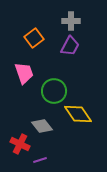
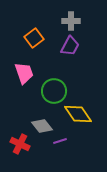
purple line: moved 20 px right, 19 px up
